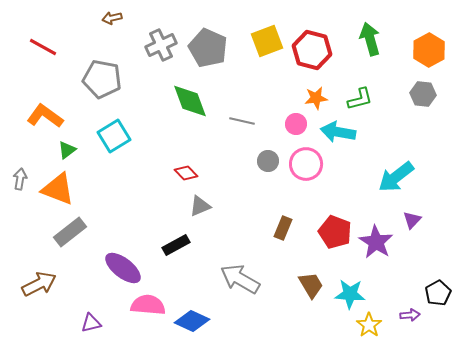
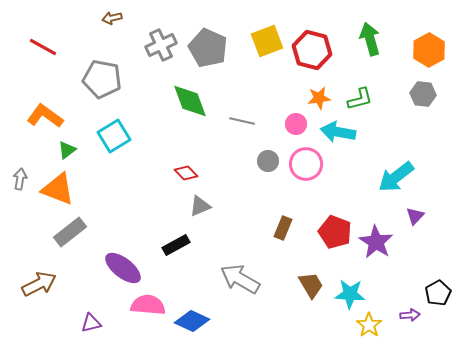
orange star at (316, 98): moved 3 px right
purple triangle at (412, 220): moved 3 px right, 4 px up
